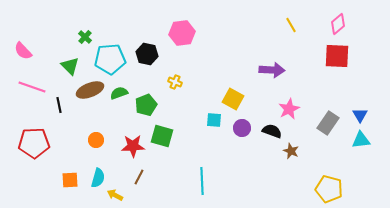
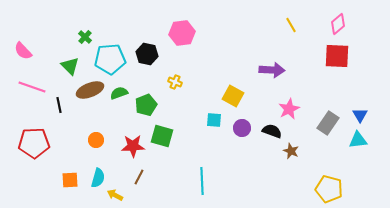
yellow square: moved 3 px up
cyan triangle: moved 3 px left
